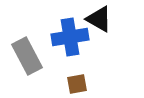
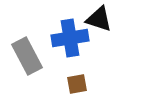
black triangle: rotated 12 degrees counterclockwise
blue cross: moved 1 px down
